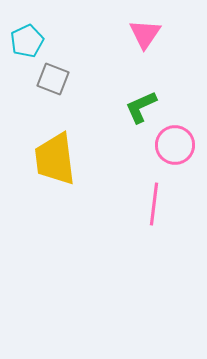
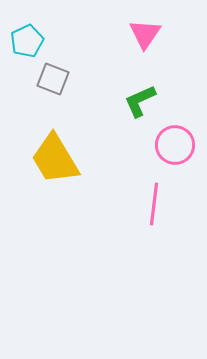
green L-shape: moved 1 px left, 6 px up
yellow trapezoid: rotated 24 degrees counterclockwise
